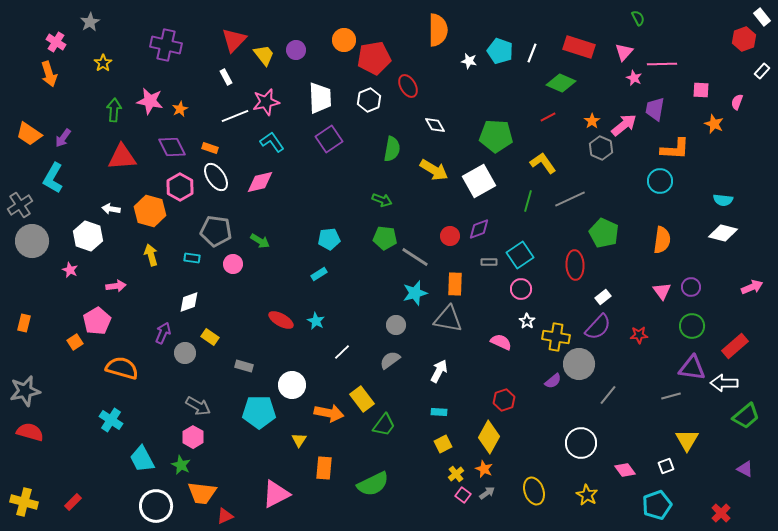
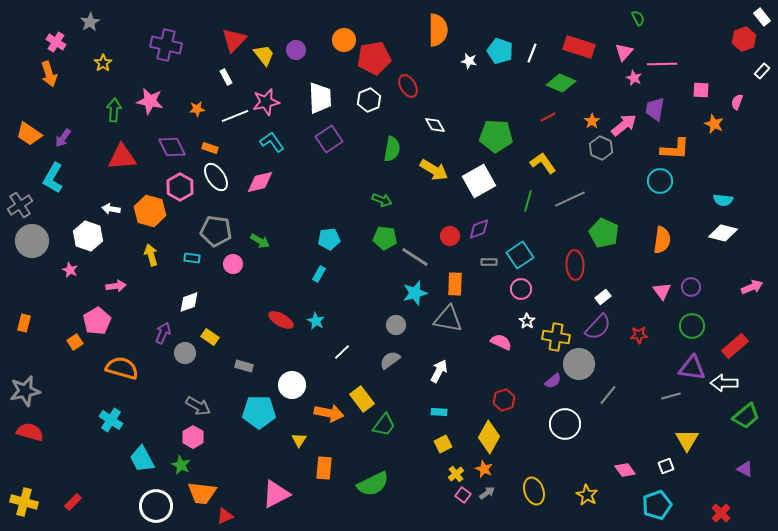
orange star at (180, 109): moved 17 px right; rotated 21 degrees clockwise
cyan rectangle at (319, 274): rotated 28 degrees counterclockwise
white circle at (581, 443): moved 16 px left, 19 px up
